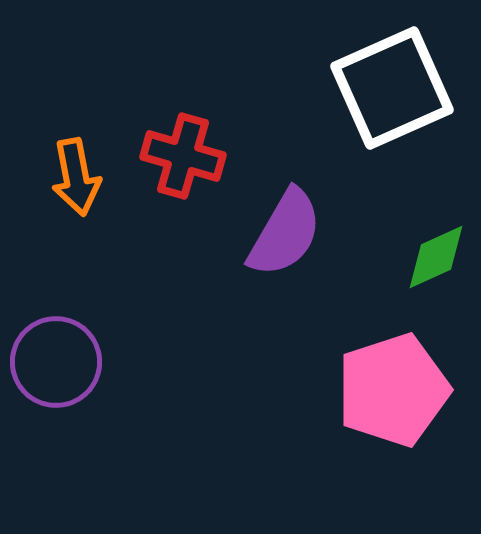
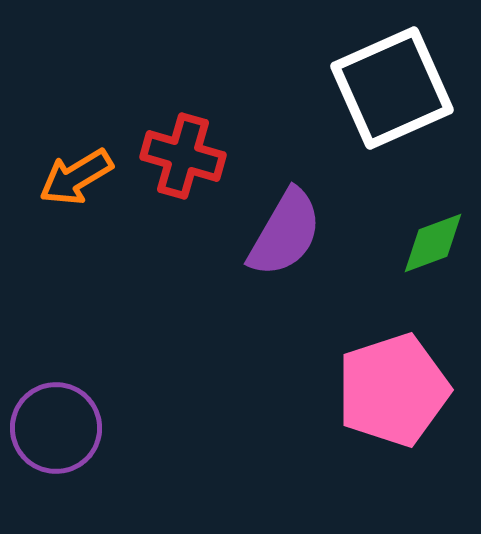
orange arrow: rotated 70 degrees clockwise
green diamond: moved 3 px left, 14 px up; rotated 4 degrees clockwise
purple circle: moved 66 px down
